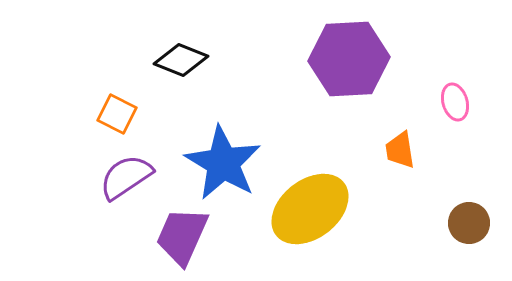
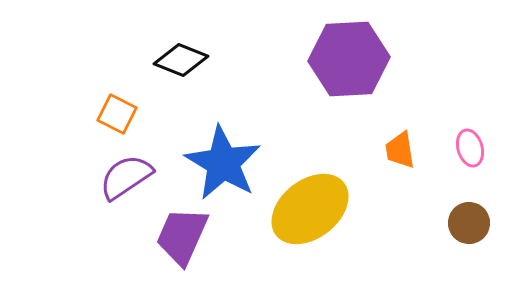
pink ellipse: moved 15 px right, 46 px down
